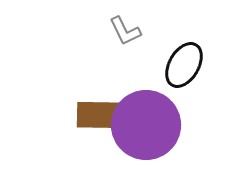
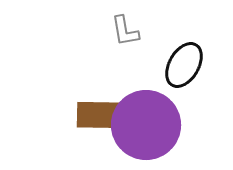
gray L-shape: rotated 16 degrees clockwise
